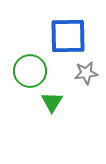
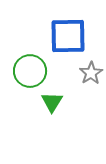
gray star: moved 5 px right; rotated 25 degrees counterclockwise
